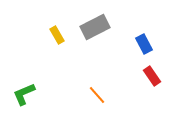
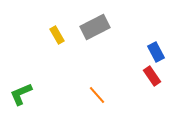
blue rectangle: moved 12 px right, 8 px down
green L-shape: moved 3 px left
